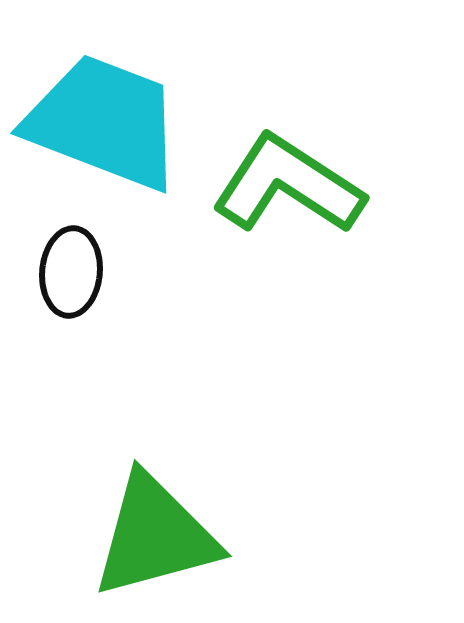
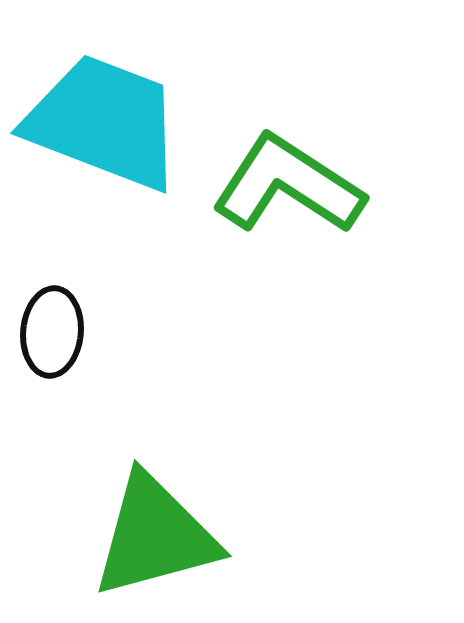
black ellipse: moved 19 px left, 60 px down
